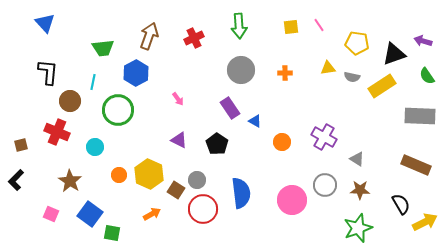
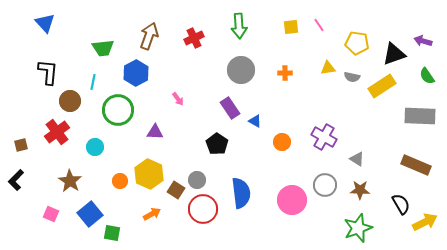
red cross at (57, 132): rotated 30 degrees clockwise
purple triangle at (179, 140): moved 24 px left, 8 px up; rotated 24 degrees counterclockwise
orange circle at (119, 175): moved 1 px right, 6 px down
blue square at (90, 214): rotated 15 degrees clockwise
